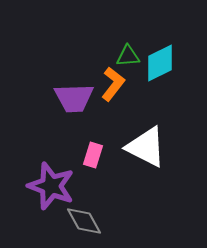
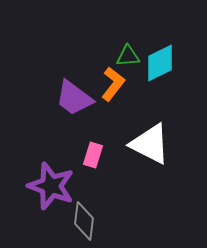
purple trapezoid: rotated 39 degrees clockwise
white triangle: moved 4 px right, 3 px up
gray diamond: rotated 36 degrees clockwise
